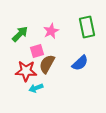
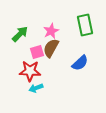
green rectangle: moved 2 px left, 2 px up
pink square: moved 1 px down
brown semicircle: moved 4 px right, 16 px up
red star: moved 4 px right
